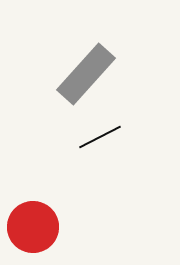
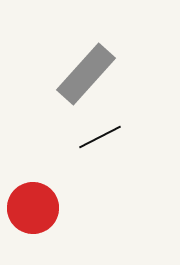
red circle: moved 19 px up
